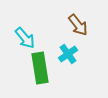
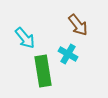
cyan cross: rotated 24 degrees counterclockwise
green rectangle: moved 3 px right, 3 px down
